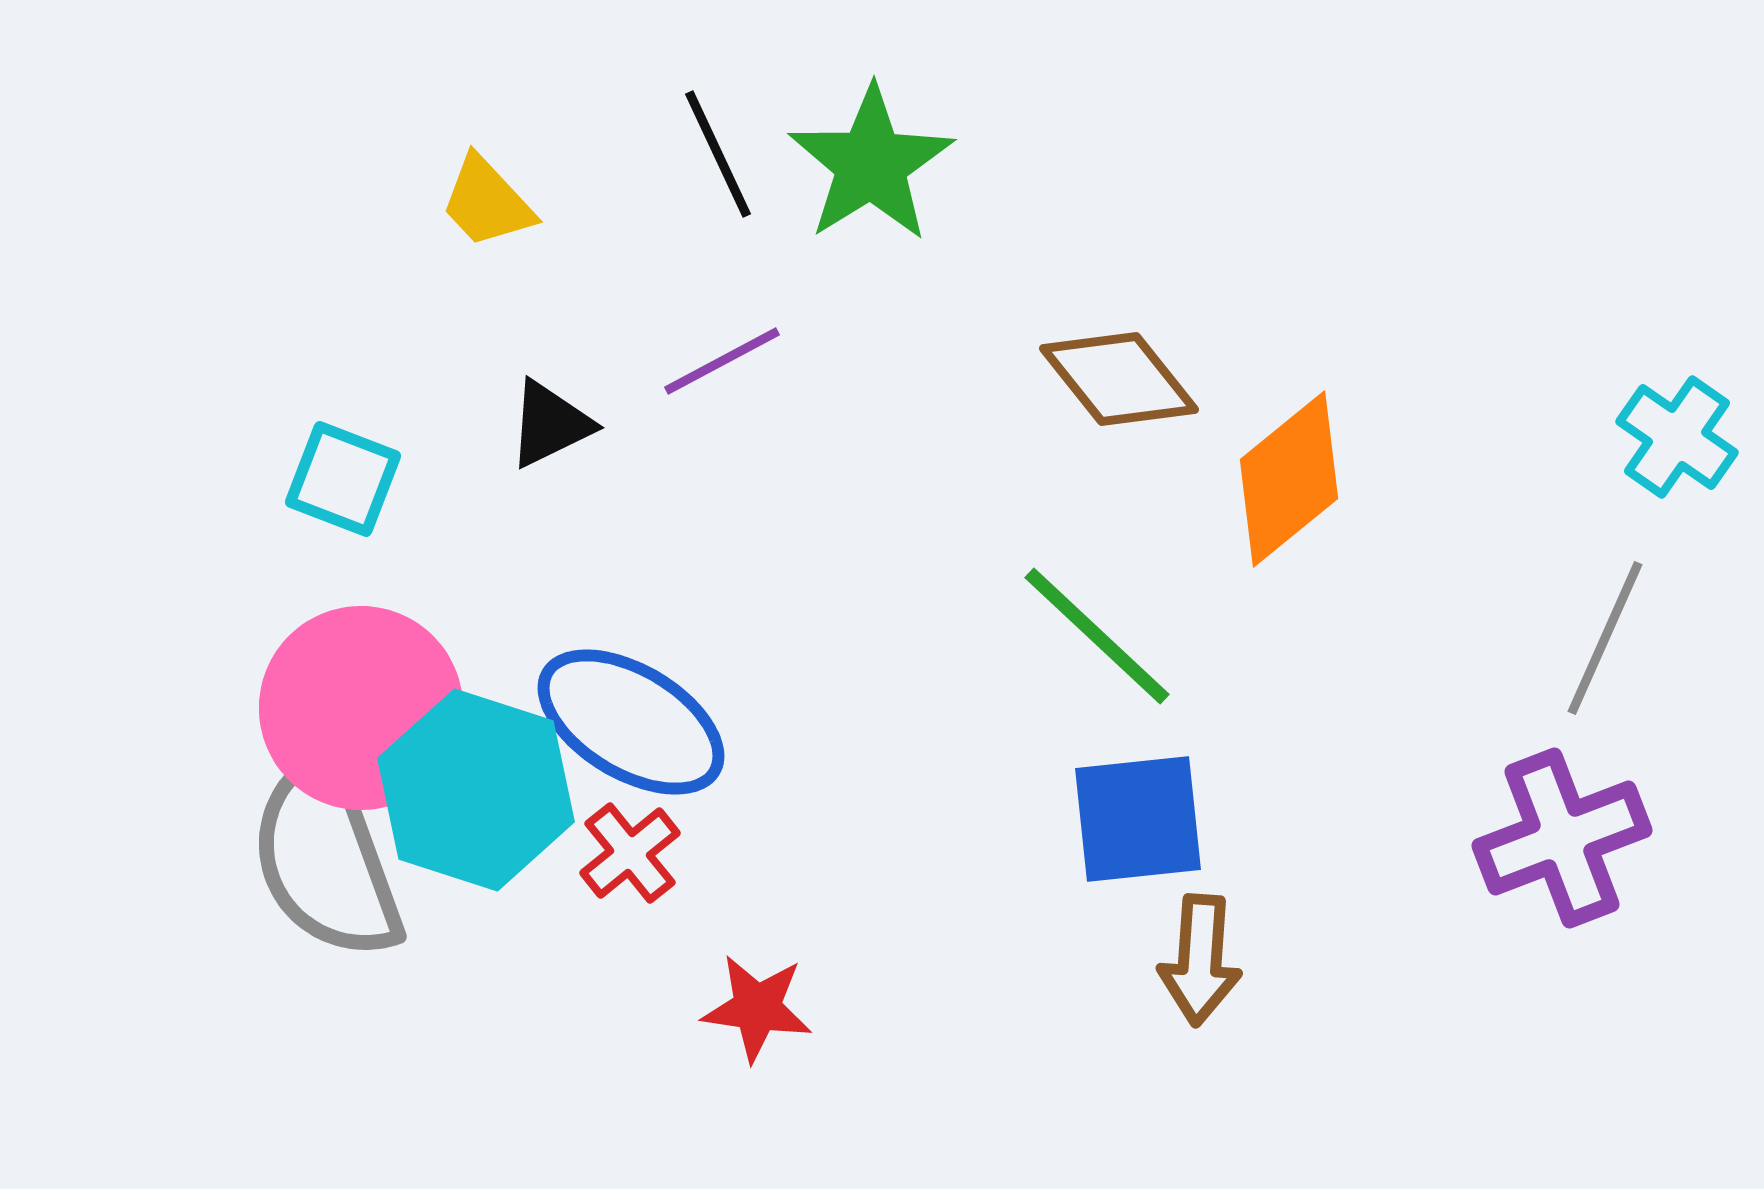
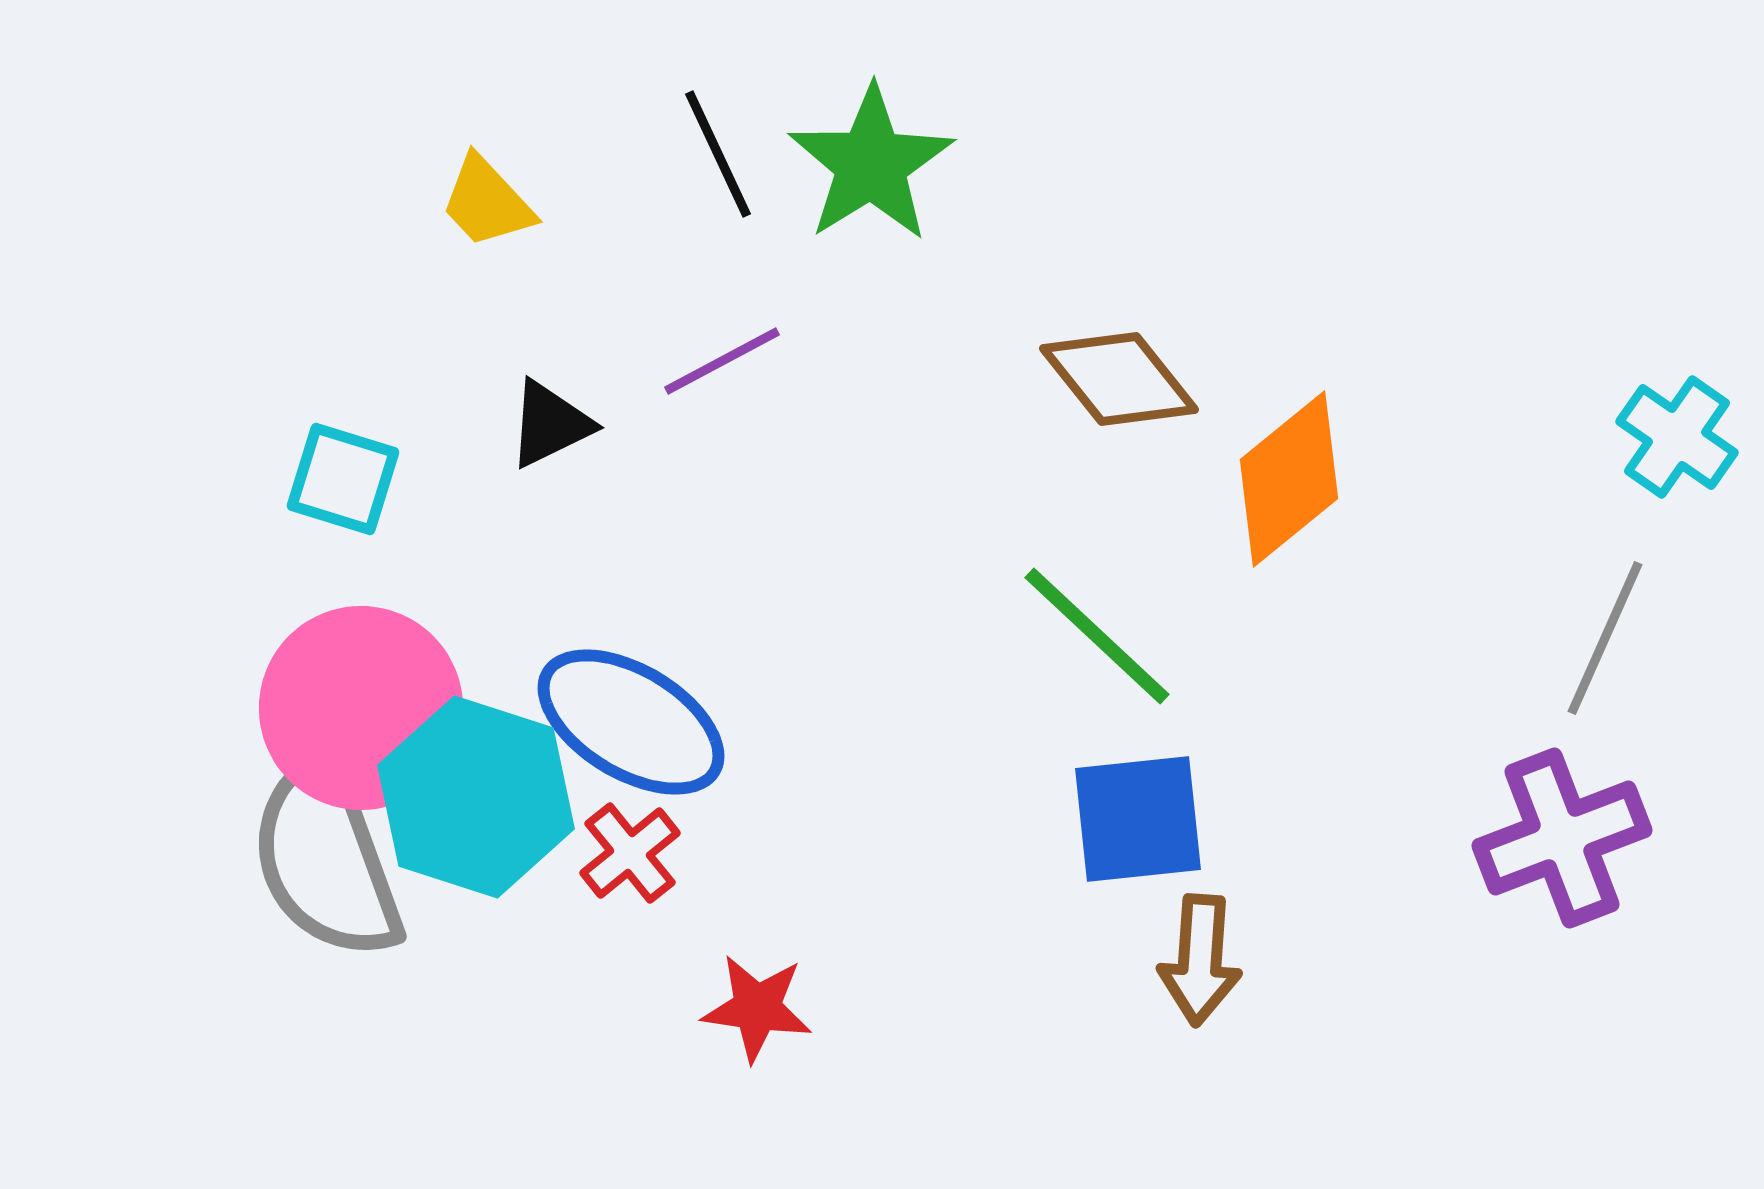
cyan square: rotated 4 degrees counterclockwise
cyan hexagon: moved 7 px down
